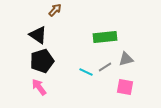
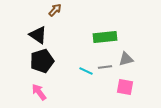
gray line: rotated 24 degrees clockwise
cyan line: moved 1 px up
pink arrow: moved 5 px down
